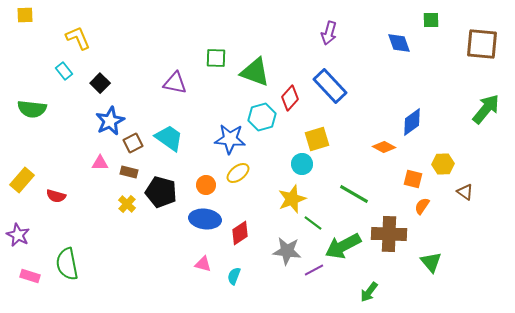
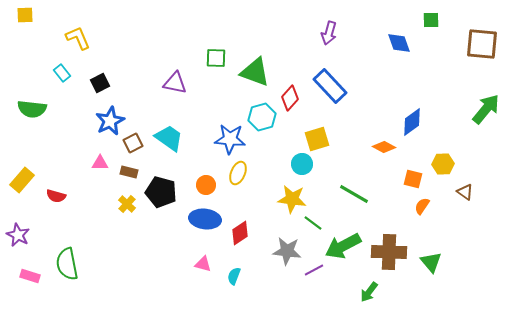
cyan rectangle at (64, 71): moved 2 px left, 2 px down
black square at (100, 83): rotated 18 degrees clockwise
yellow ellipse at (238, 173): rotated 30 degrees counterclockwise
yellow star at (292, 199): rotated 28 degrees clockwise
brown cross at (389, 234): moved 18 px down
